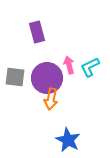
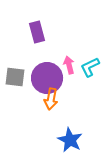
blue star: moved 2 px right
